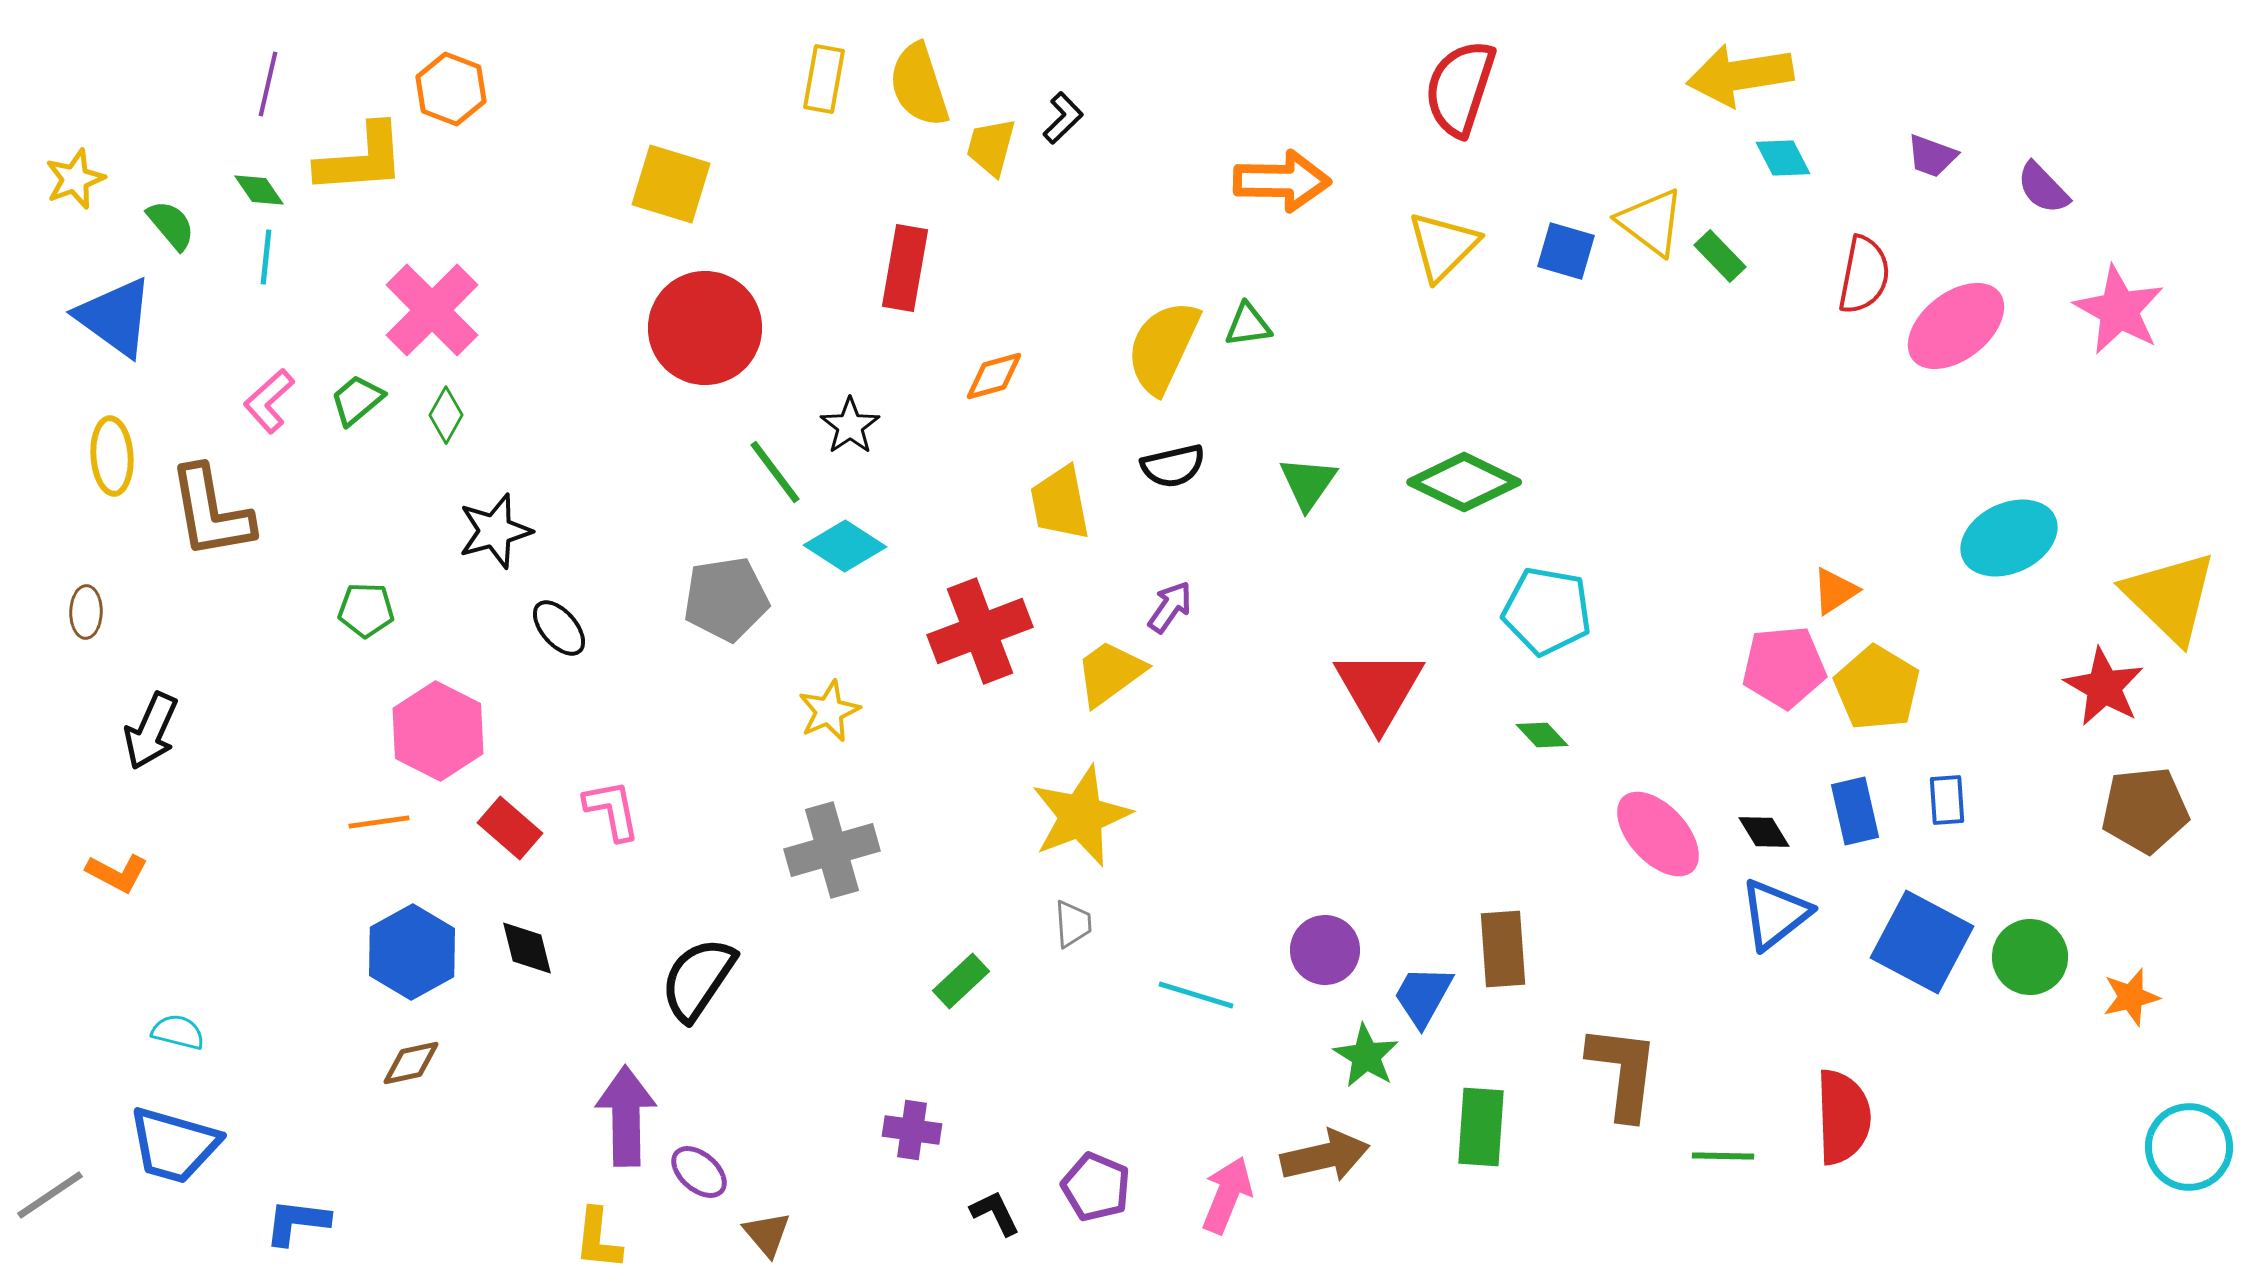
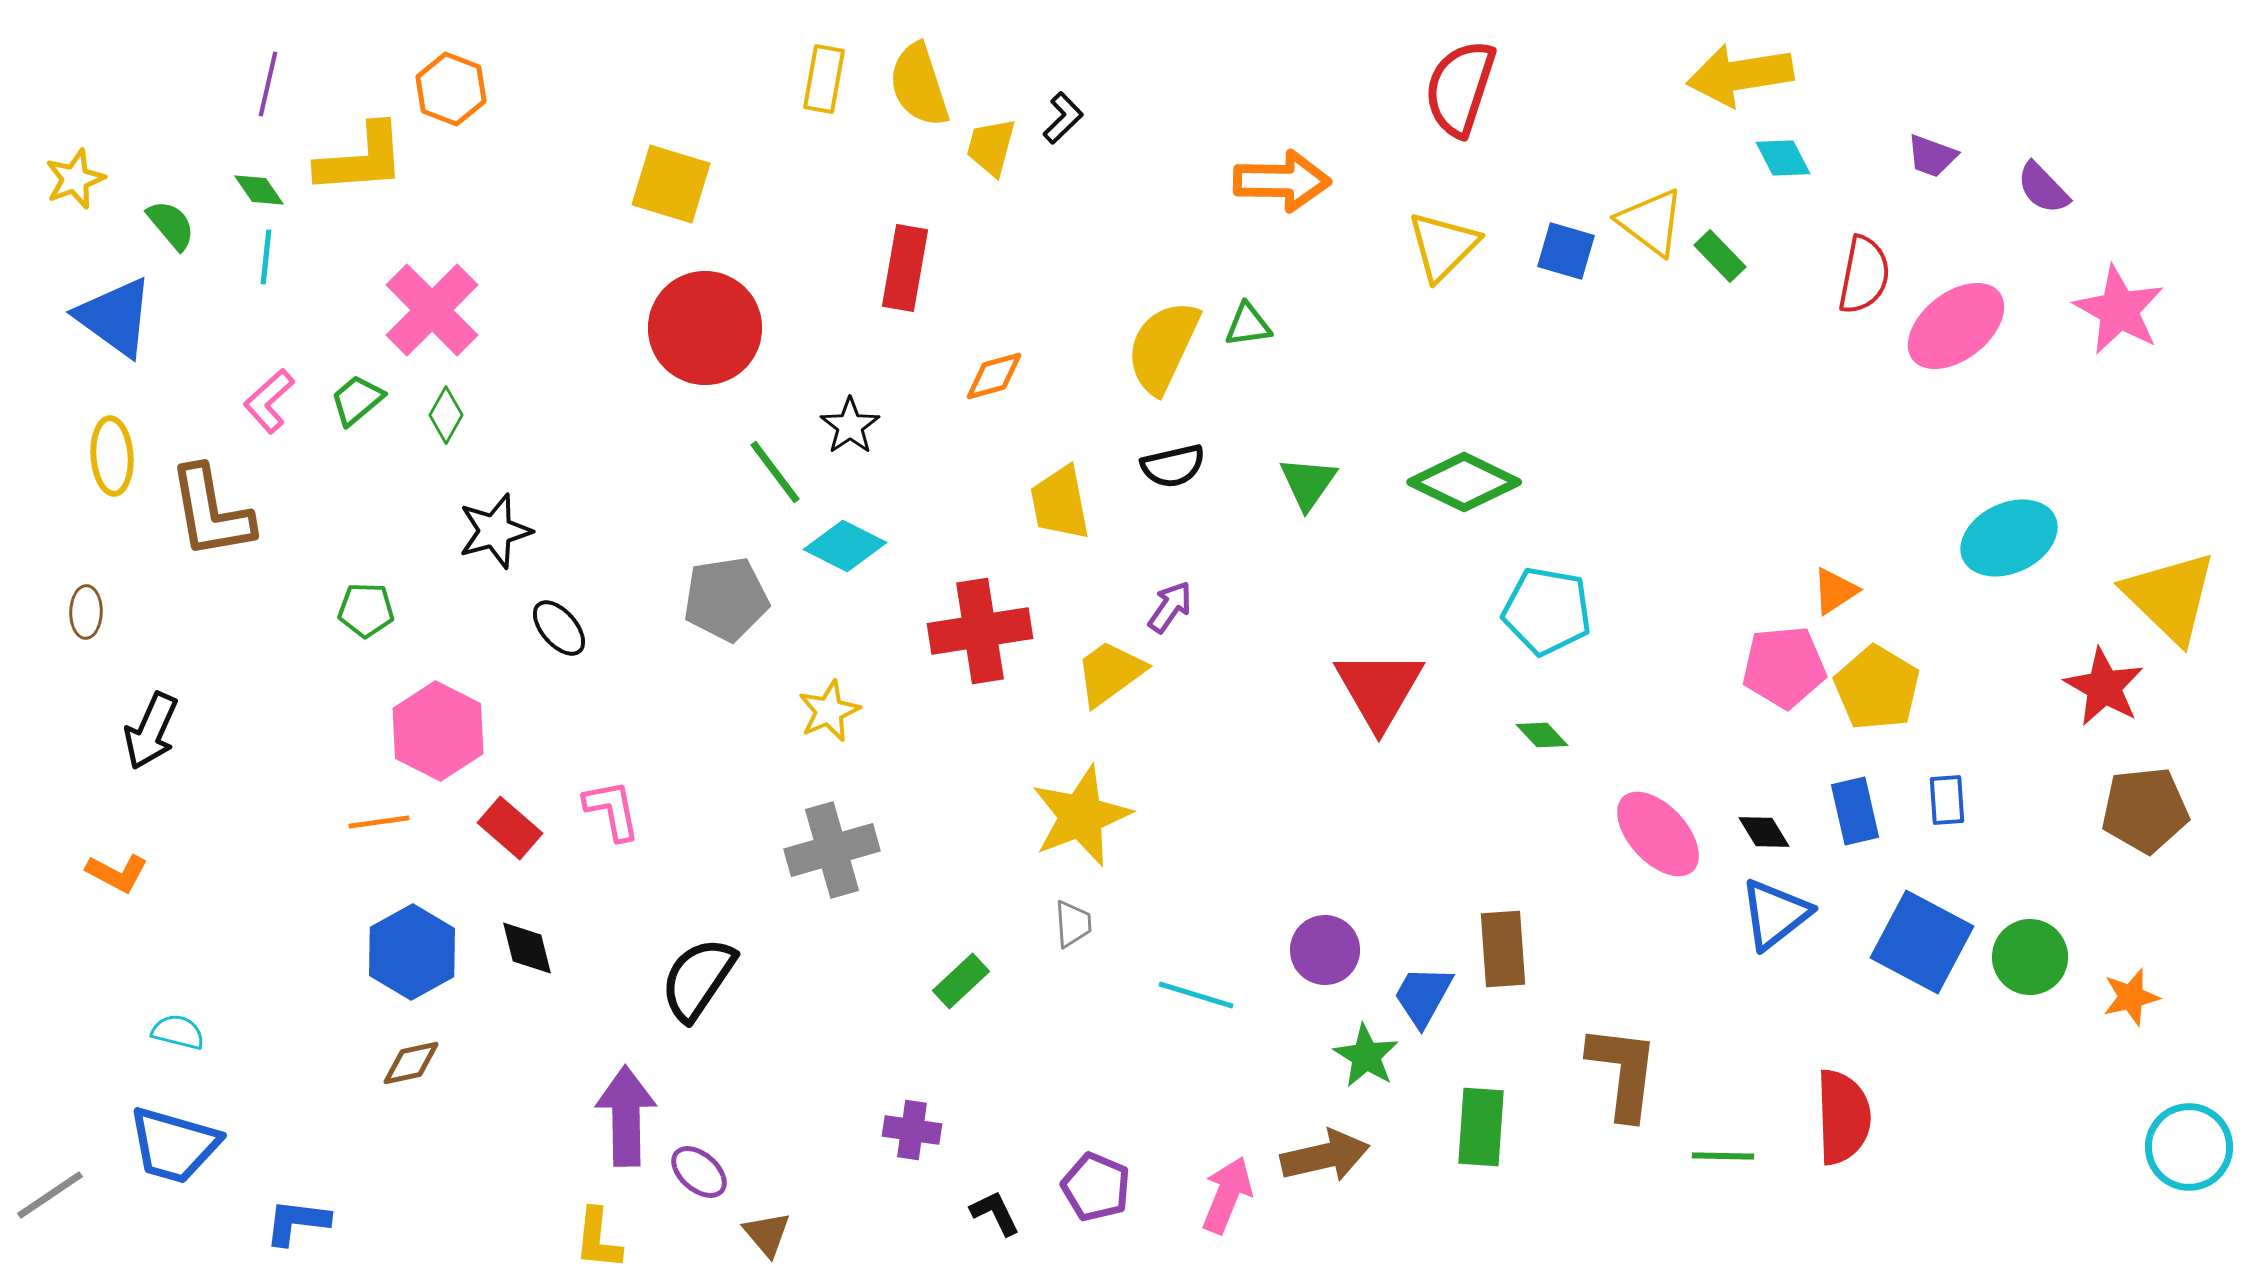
cyan diamond at (845, 546): rotated 6 degrees counterclockwise
red cross at (980, 631): rotated 12 degrees clockwise
